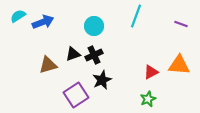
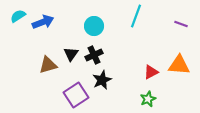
black triangle: moved 2 px left; rotated 35 degrees counterclockwise
